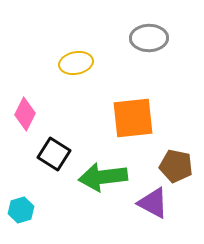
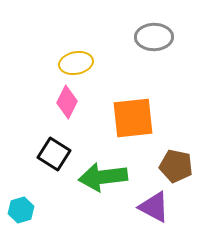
gray ellipse: moved 5 px right, 1 px up
pink diamond: moved 42 px right, 12 px up
purple triangle: moved 1 px right, 4 px down
